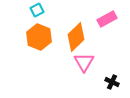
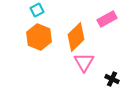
black cross: moved 3 px up
